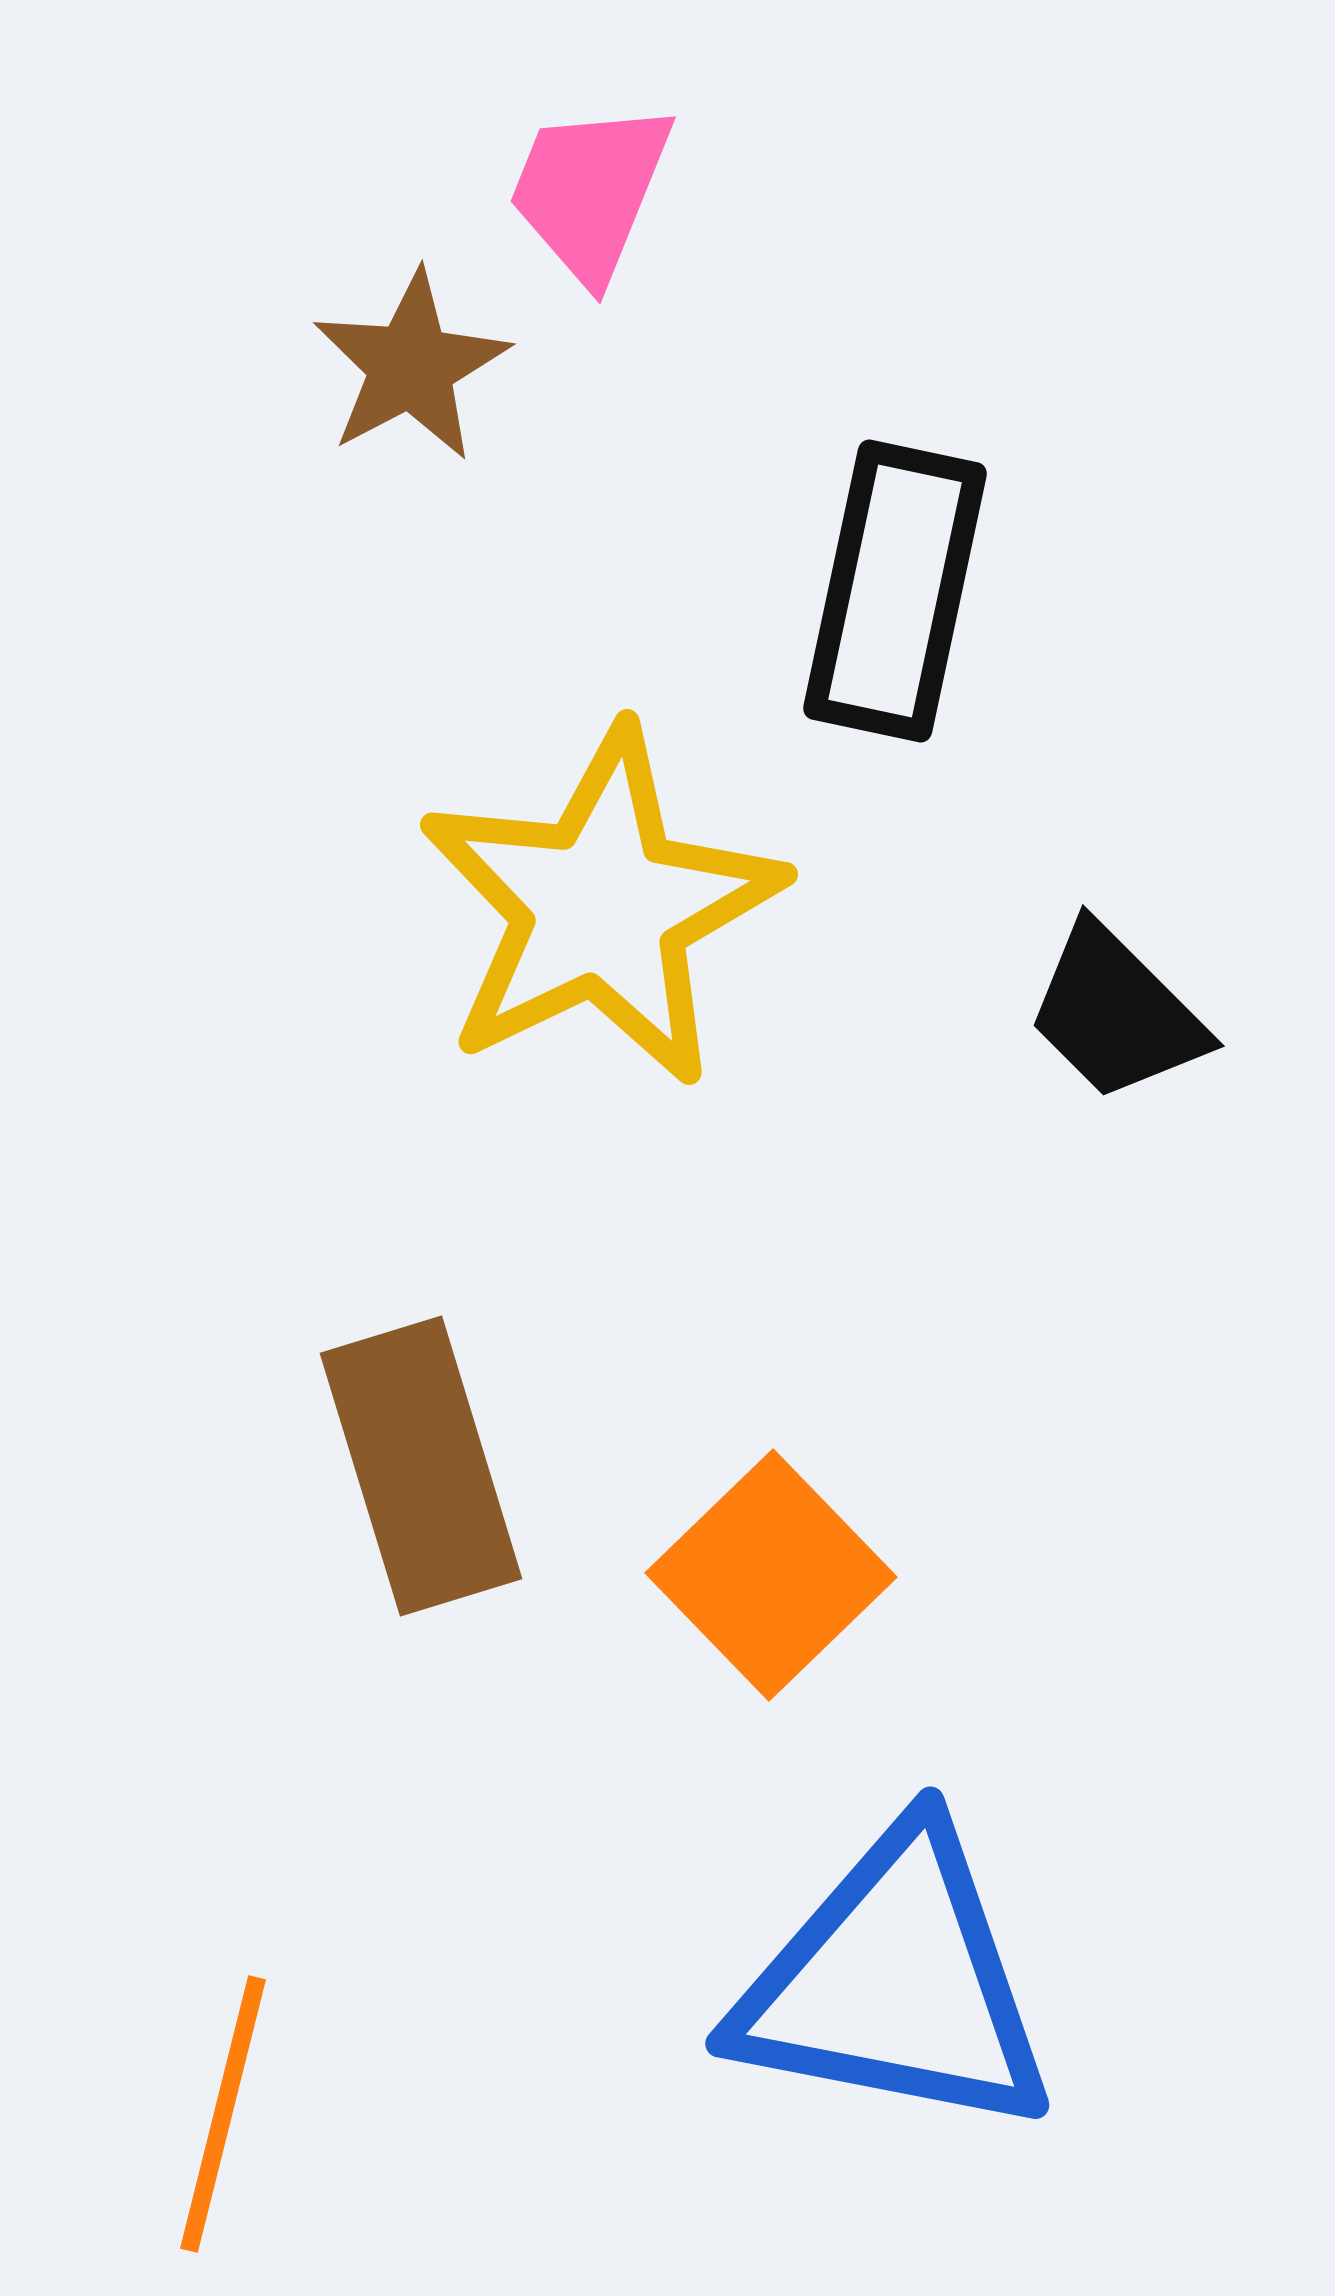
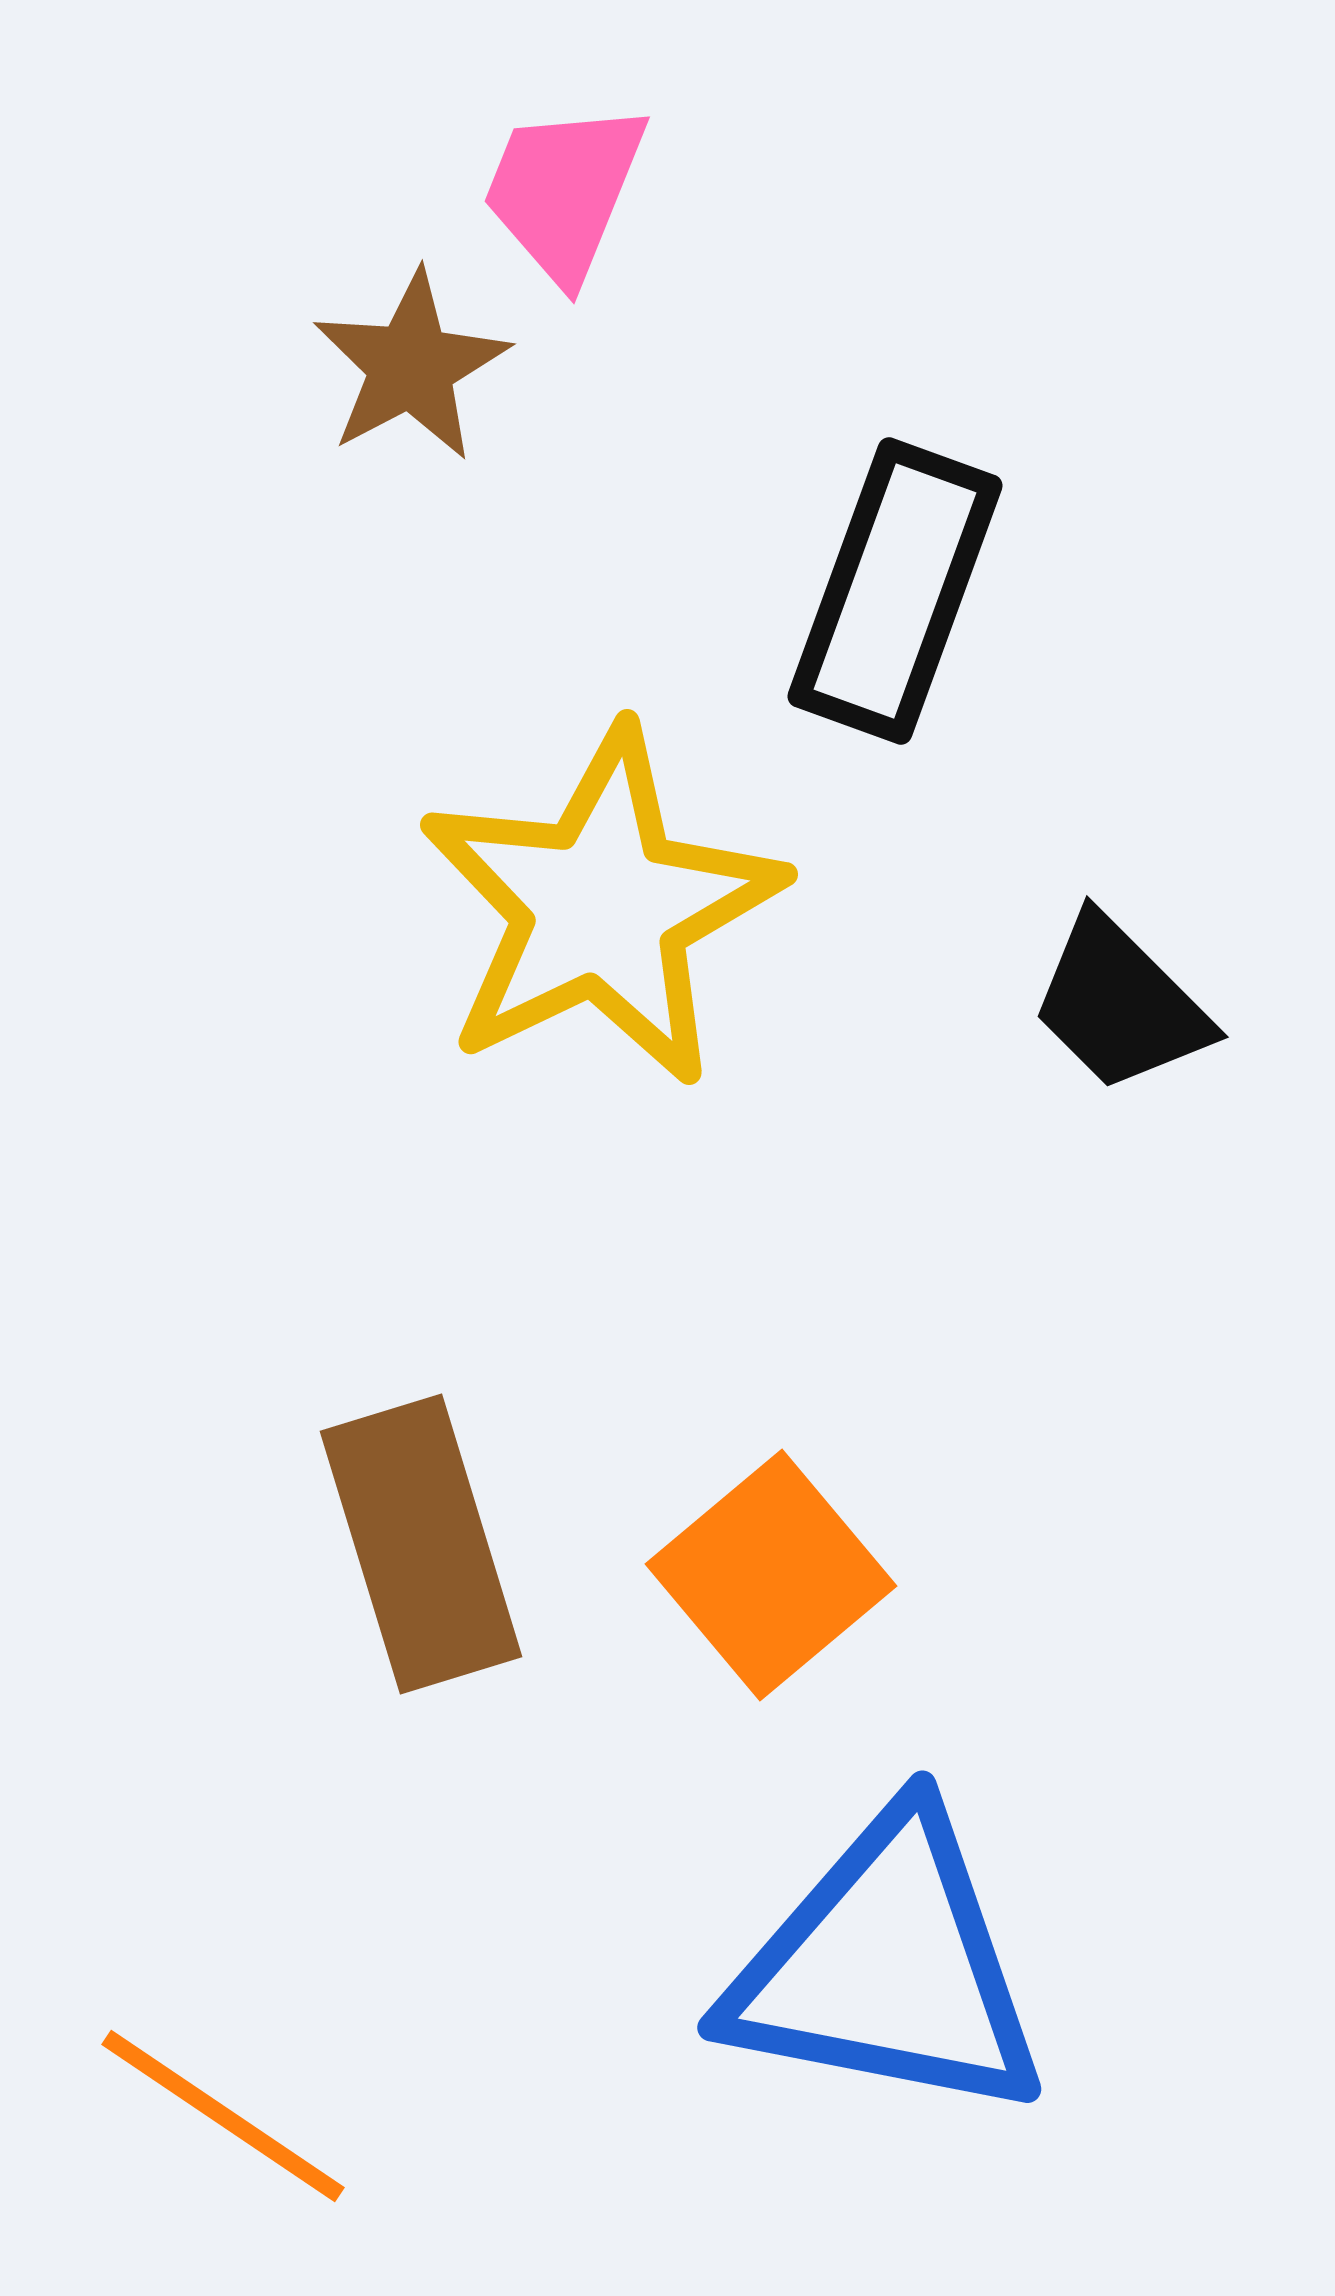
pink trapezoid: moved 26 px left
black rectangle: rotated 8 degrees clockwise
black trapezoid: moved 4 px right, 9 px up
brown rectangle: moved 78 px down
orange square: rotated 4 degrees clockwise
blue triangle: moved 8 px left, 16 px up
orange line: moved 2 px down; rotated 70 degrees counterclockwise
